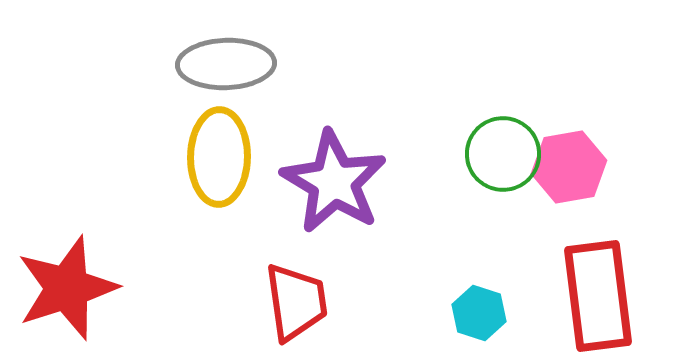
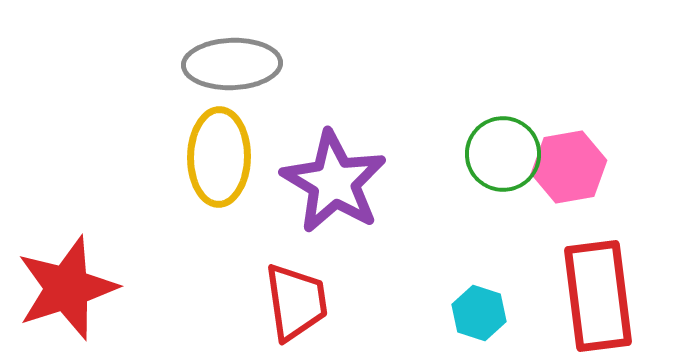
gray ellipse: moved 6 px right
